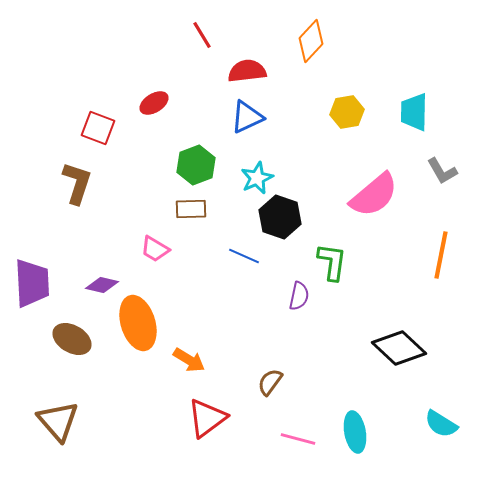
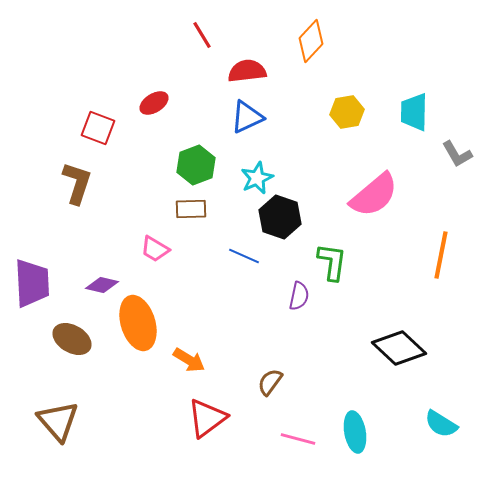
gray L-shape: moved 15 px right, 17 px up
